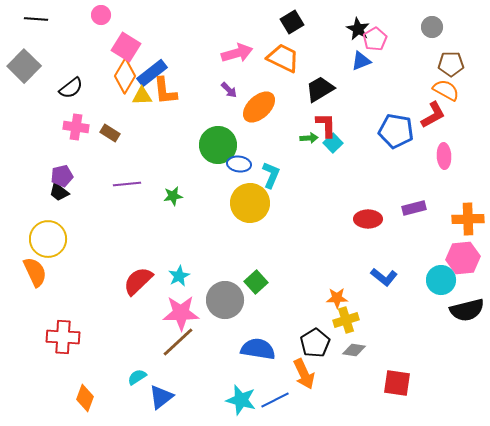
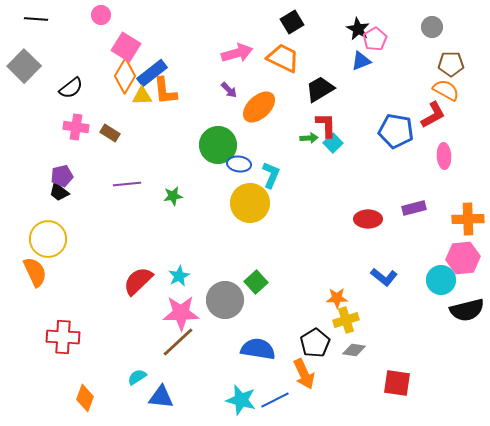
blue triangle at (161, 397): rotated 44 degrees clockwise
